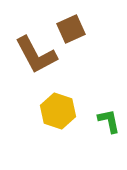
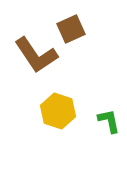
brown L-shape: rotated 6 degrees counterclockwise
